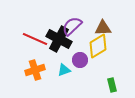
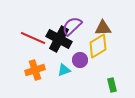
red line: moved 2 px left, 1 px up
